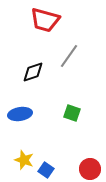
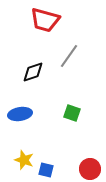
blue square: rotated 21 degrees counterclockwise
